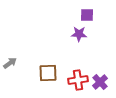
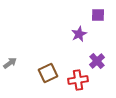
purple square: moved 11 px right
purple star: rotated 28 degrees counterclockwise
brown square: rotated 24 degrees counterclockwise
purple cross: moved 3 px left, 21 px up
